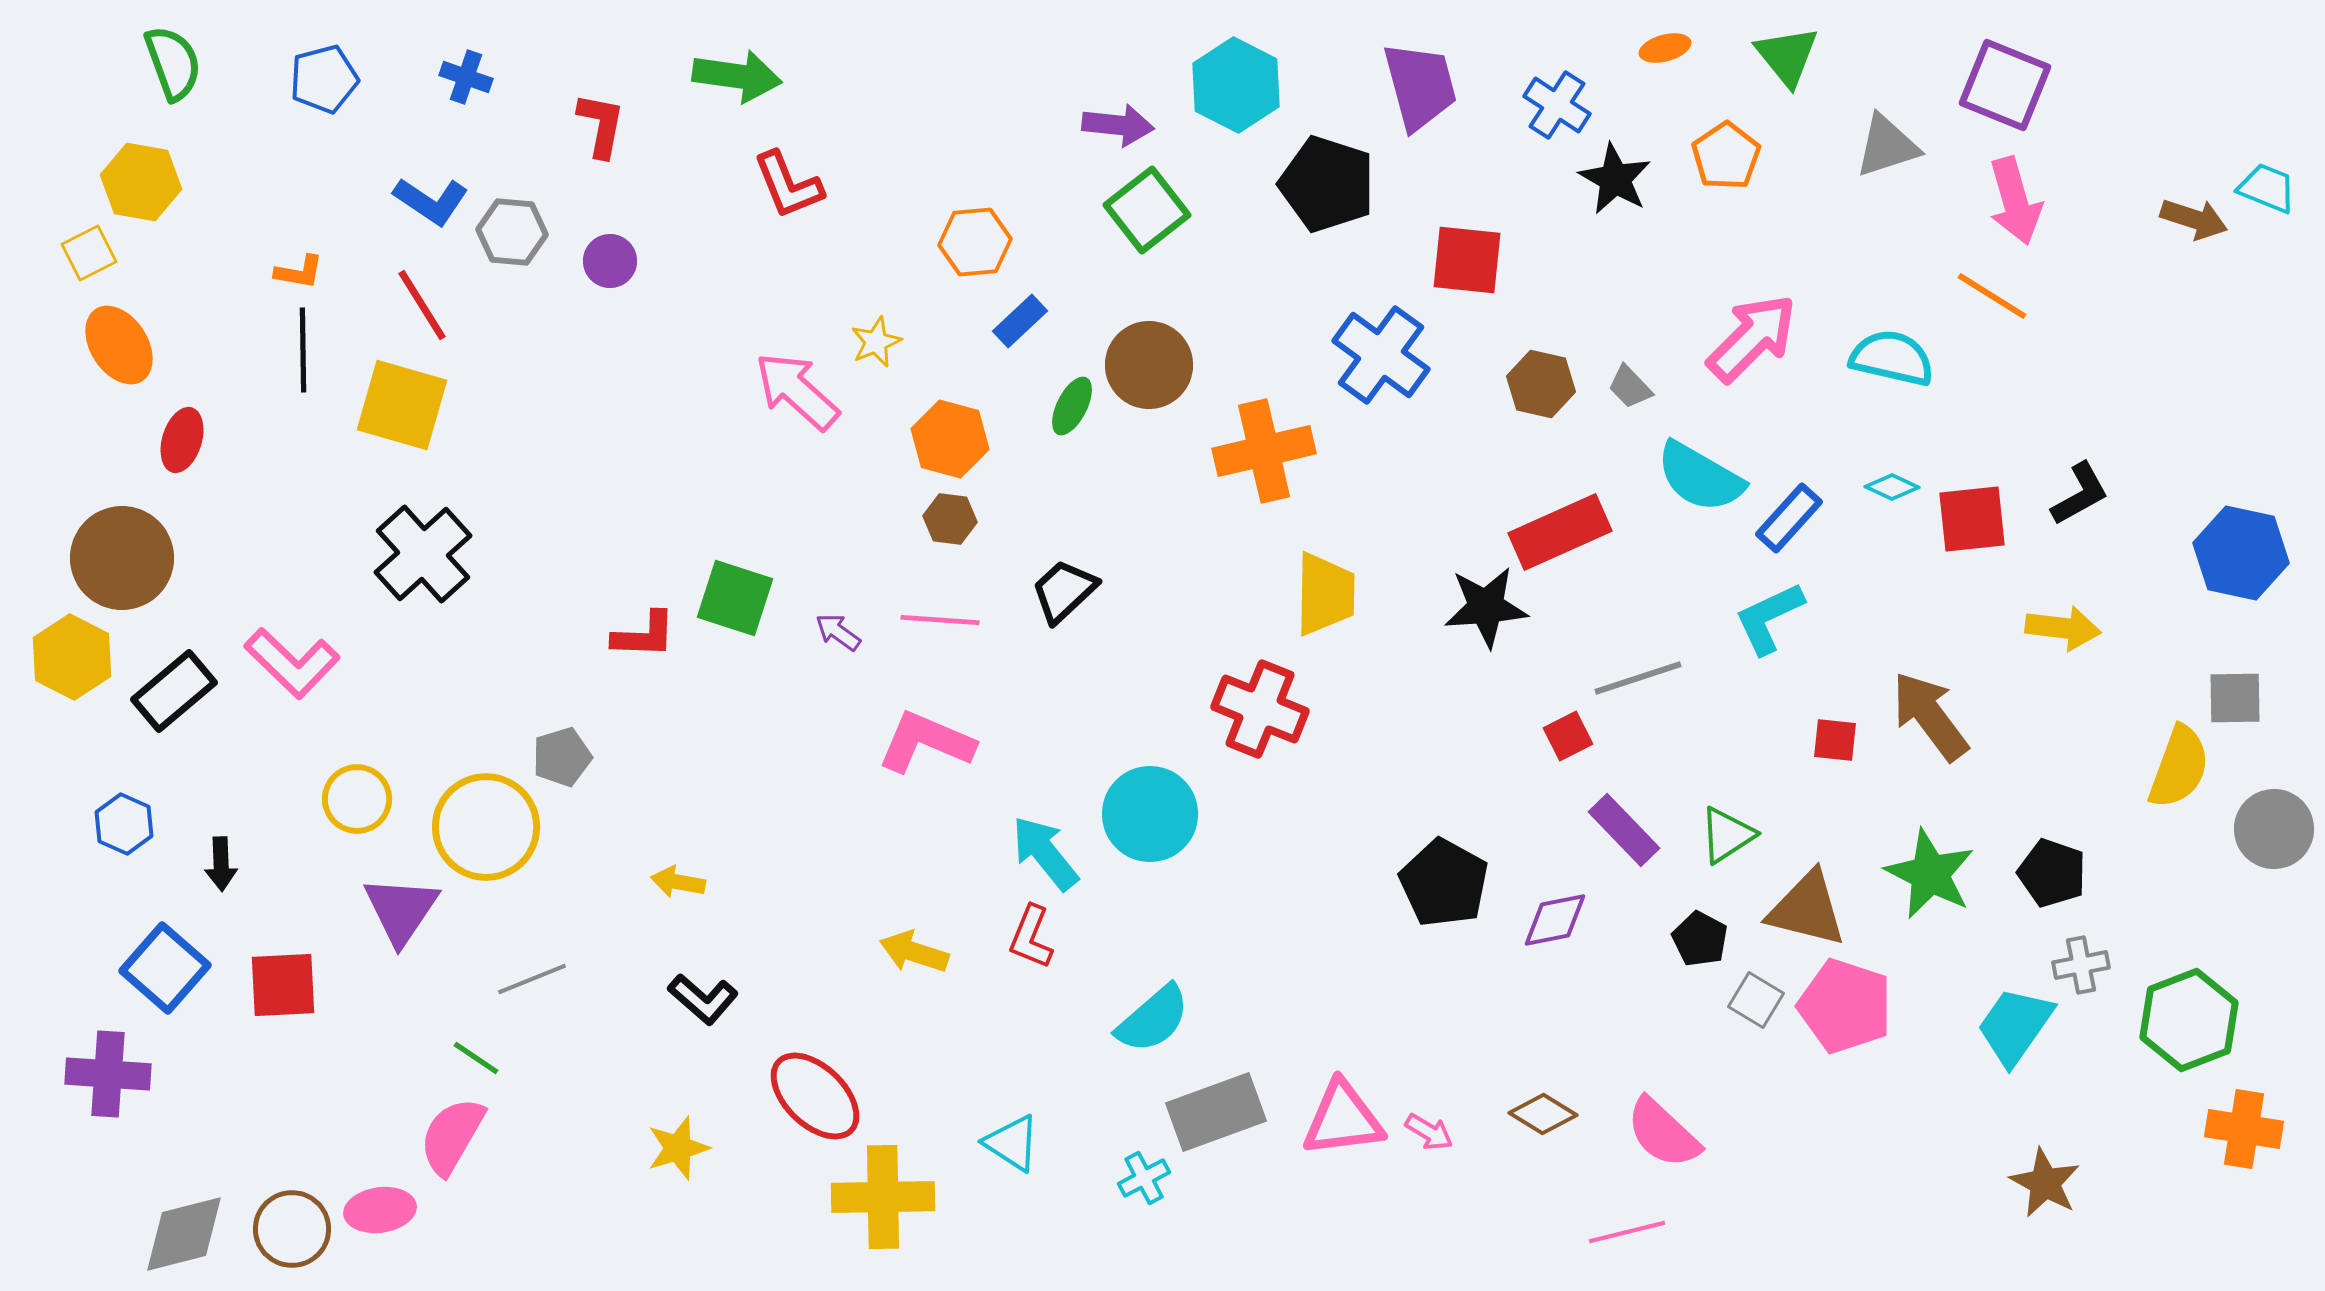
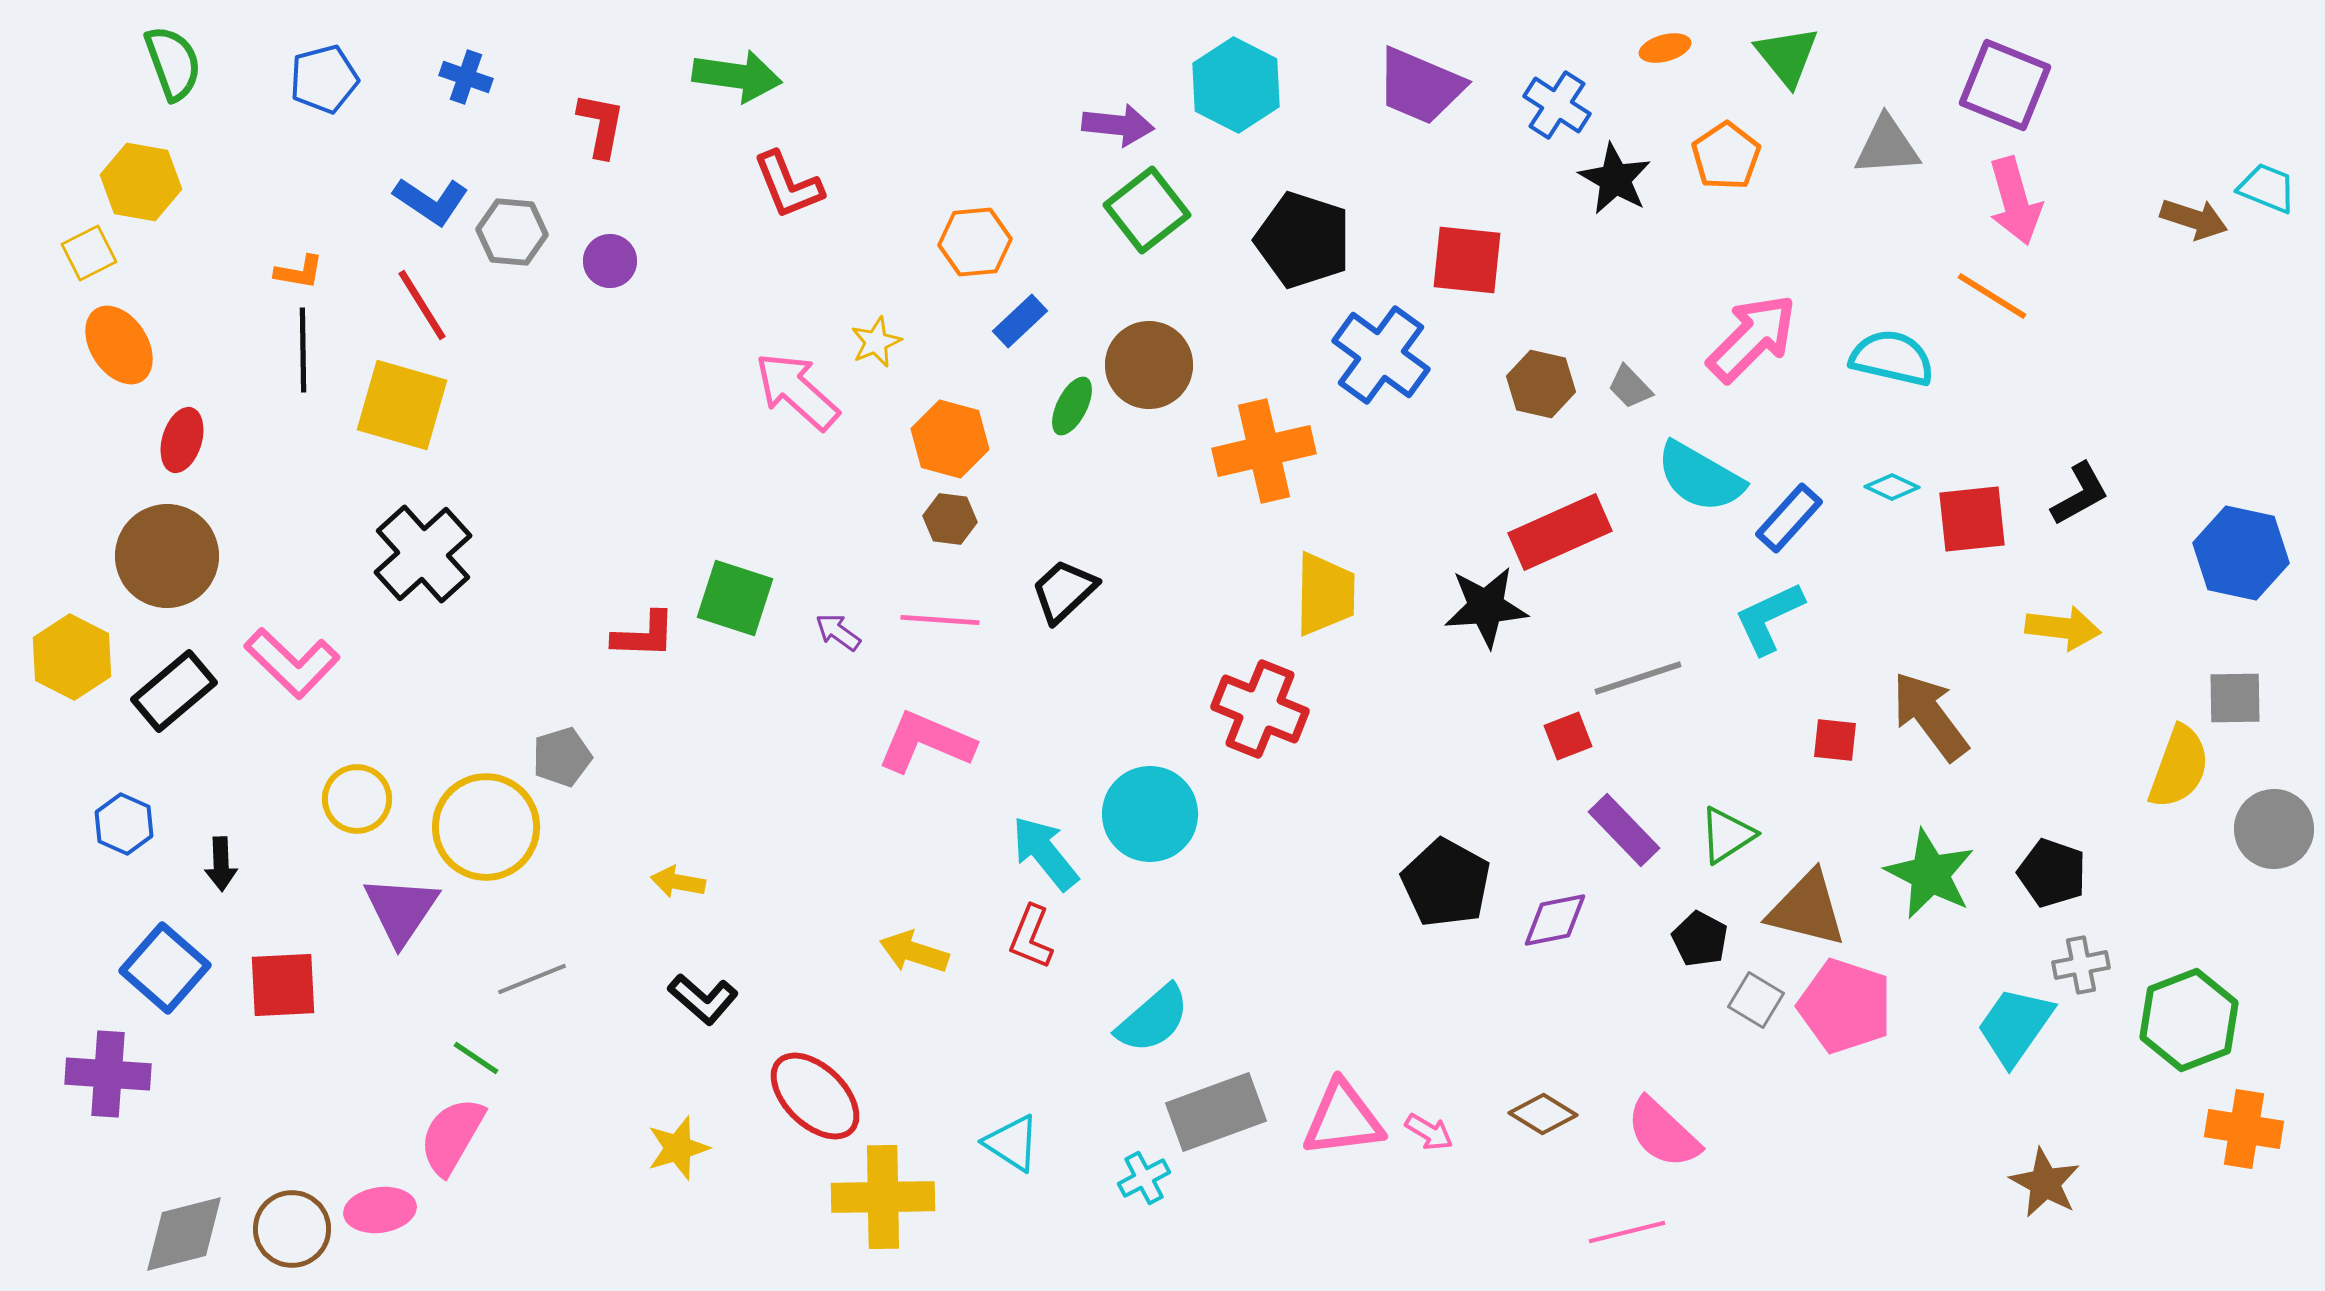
purple trapezoid at (1420, 86): rotated 128 degrees clockwise
gray triangle at (1887, 146): rotated 14 degrees clockwise
black pentagon at (1327, 184): moved 24 px left, 56 px down
brown circle at (122, 558): moved 45 px right, 2 px up
red square at (1568, 736): rotated 6 degrees clockwise
black pentagon at (1444, 883): moved 2 px right
